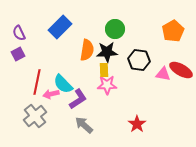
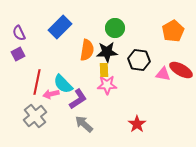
green circle: moved 1 px up
gray arrow: moved 1 px up
